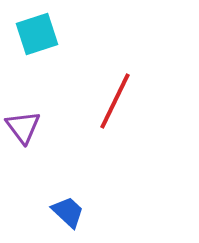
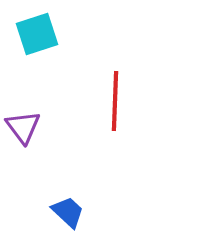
red line: rotated 24 degrees counterclockwise
